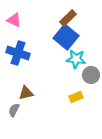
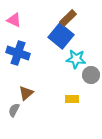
blue square: moved 5 px left, 1 px up
brown triangle: rotated 28 degrees counterclockwise
yellow rectangle: moved 4 px left, 2 px down; rotated 24 degrees clockwise
